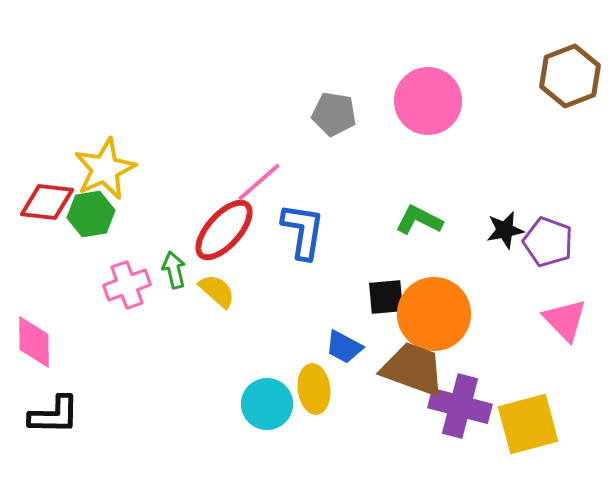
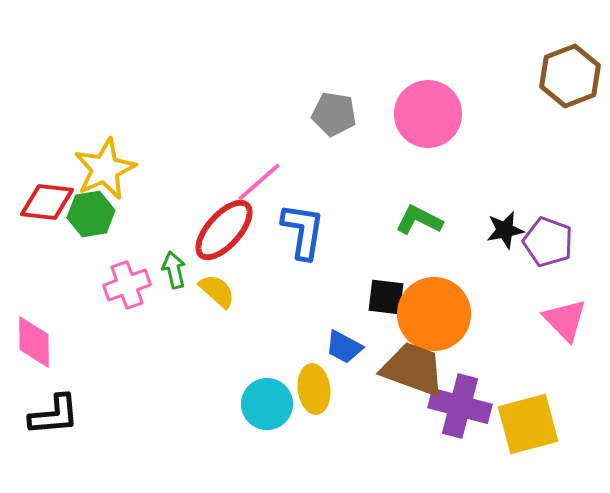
pink circle: moved 13 px down
black square: rotated 12 degrees clockwise
black L-shape: rotated 6 degrees counterclockwise
